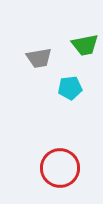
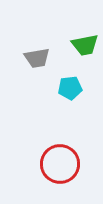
gray trapezoid: moved 2 px left
red circle: moved 4 px up
